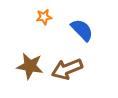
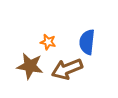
orange star: moved 4 px right, 25 px down; rotated 21 degrees clockwise
blue semicircle: moved 5 px right, 12 px down; rotated 130 degrees counterclockwise
